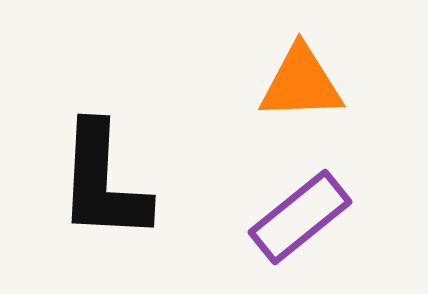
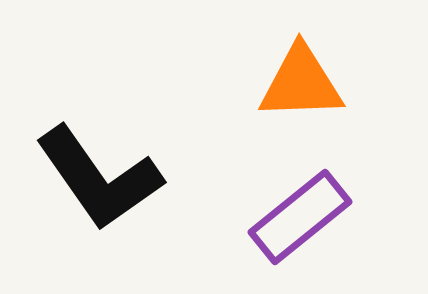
black L-shape: moved 4 px left, 4 px up; rotated 38 degrees counterclockwise
